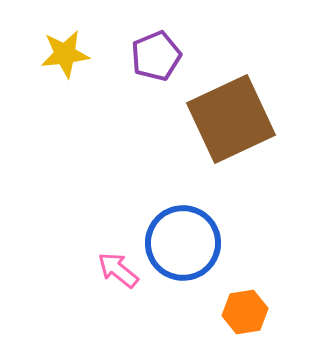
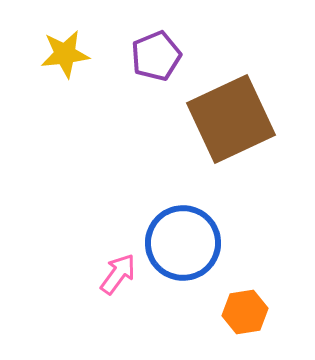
pink arrow: moved 4 px down; rotated 87 degrees clockwise
